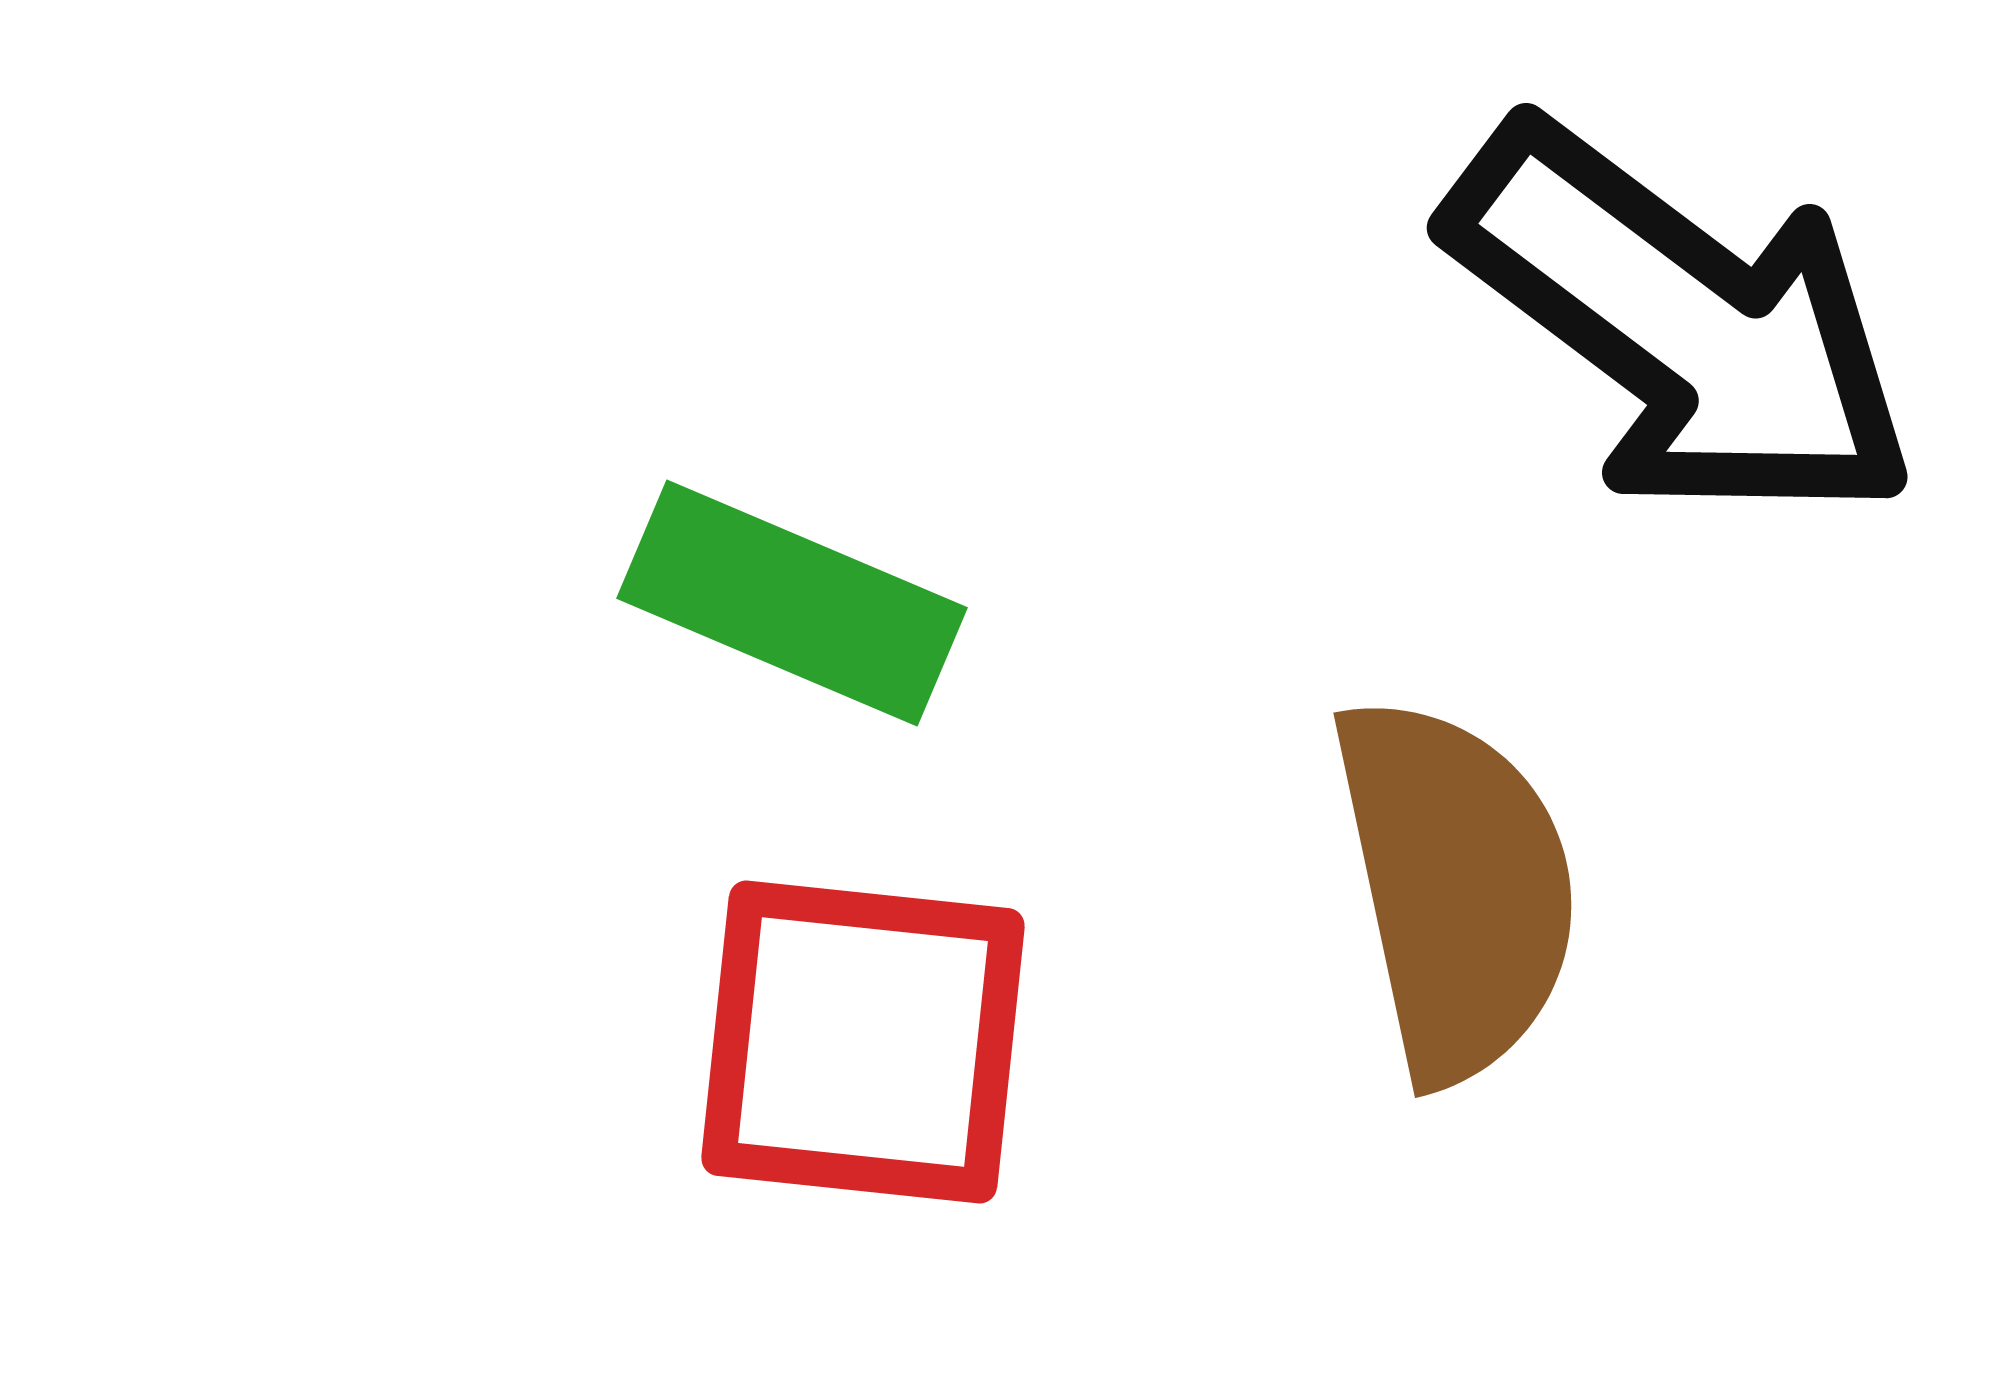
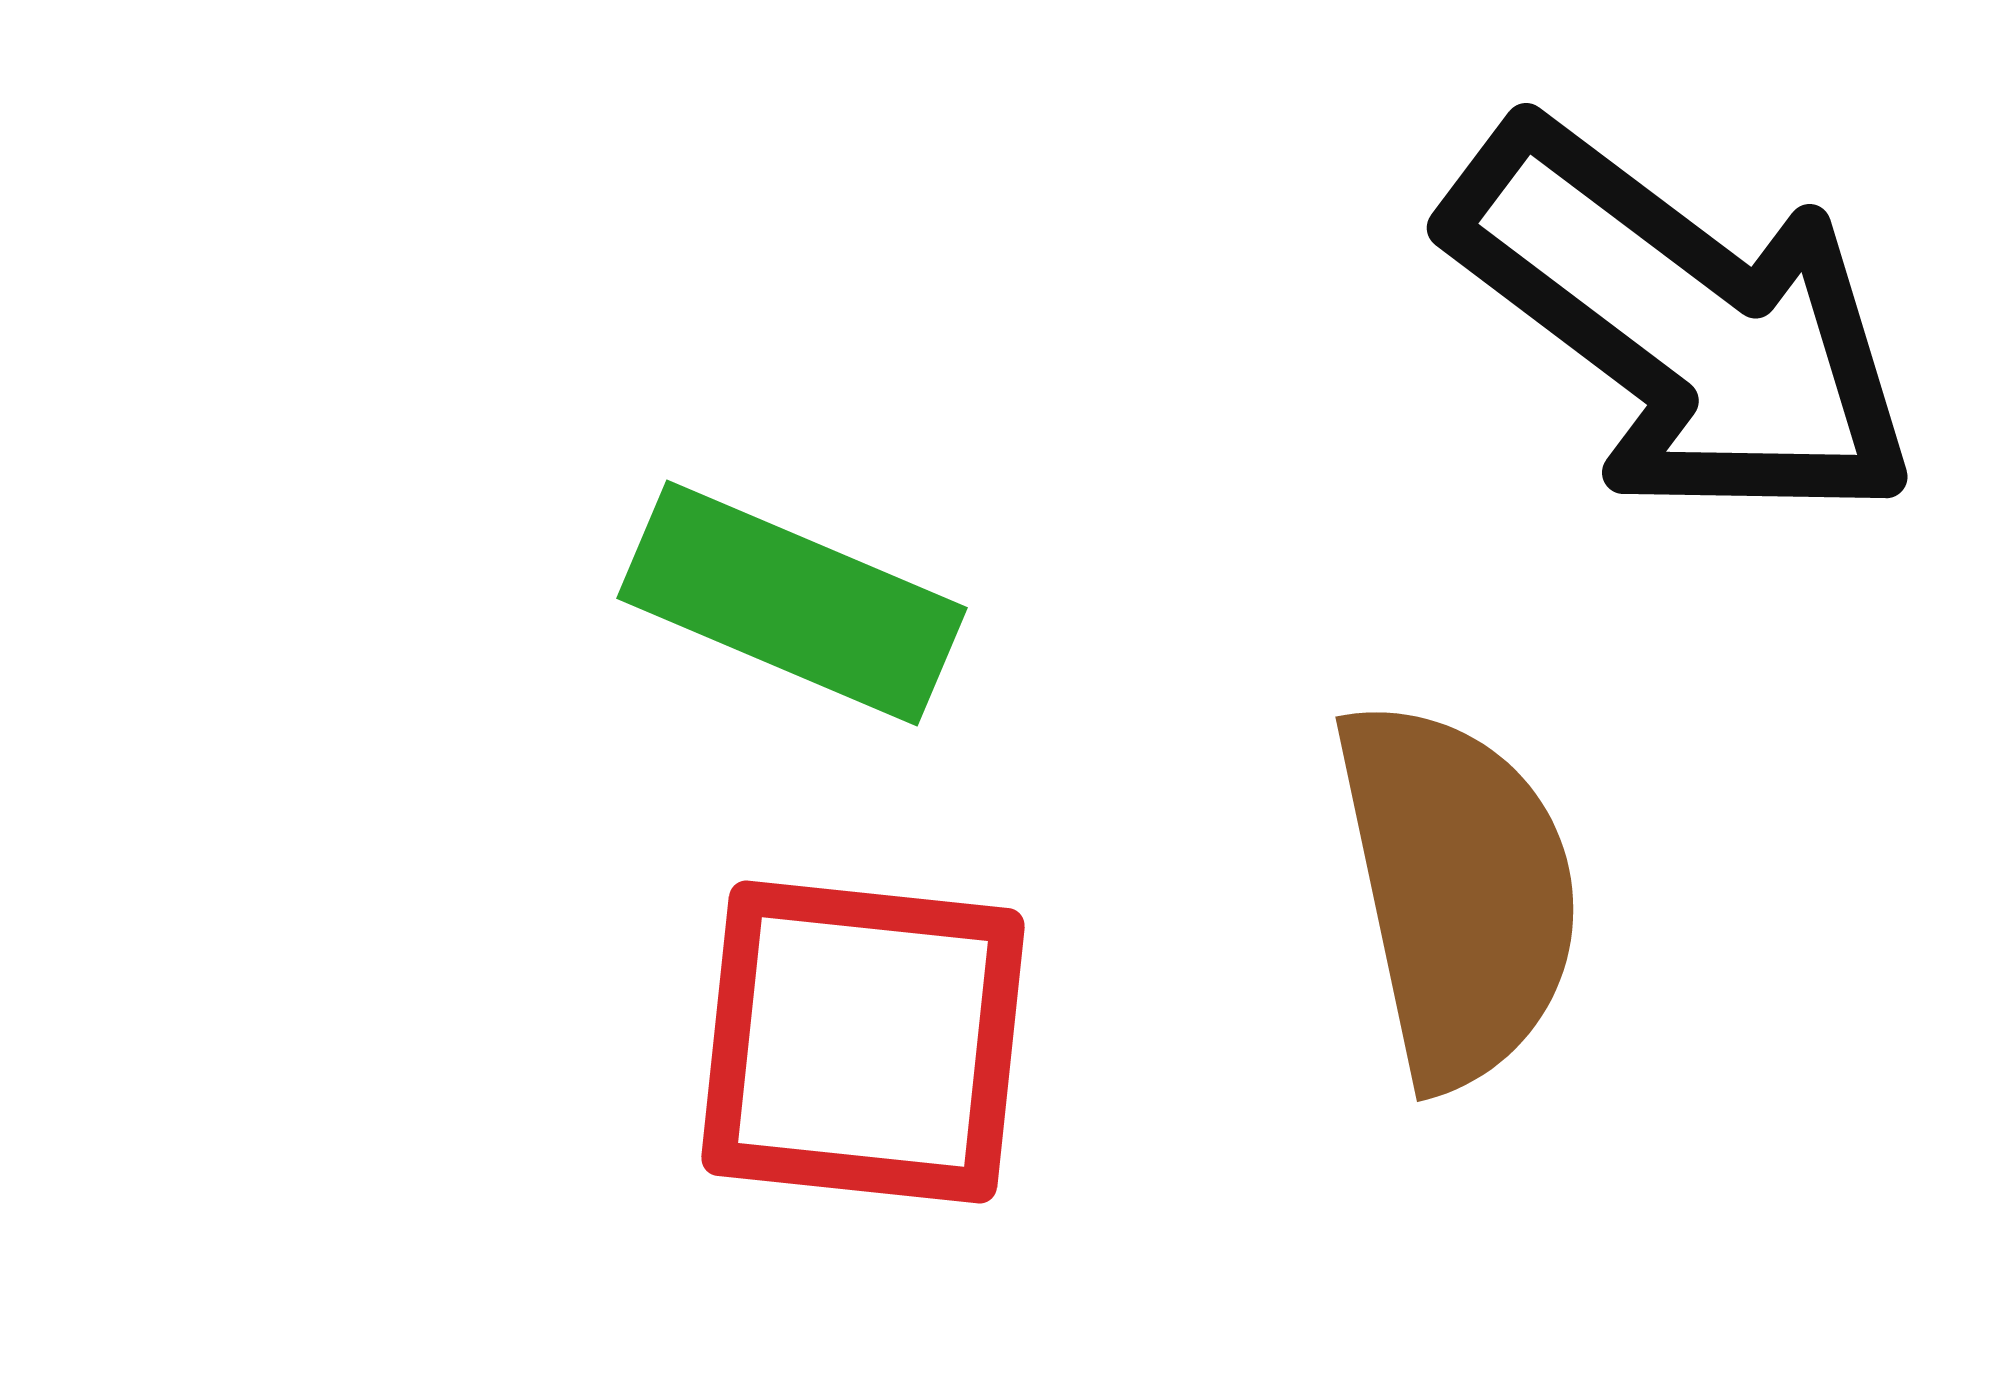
brown semicircle: moved 2 px right, 4 px down
